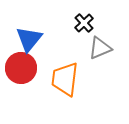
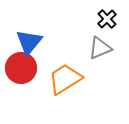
black cross: moved 23 px right, 4 px up
blue triangle: moved 3 px down
orange trapezoid: rotated 51 degrees clockwise
